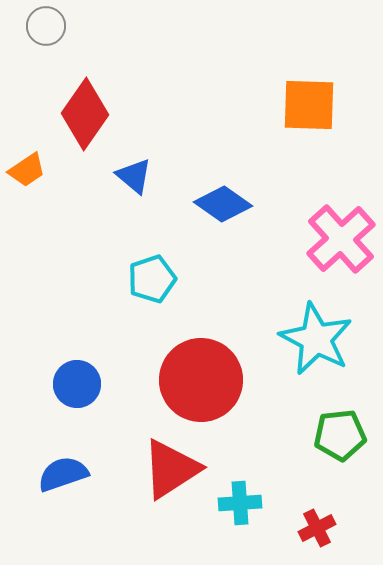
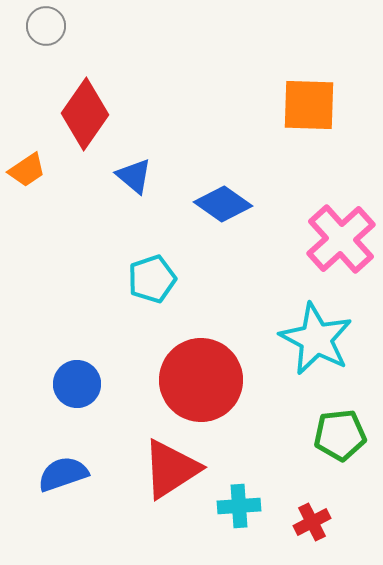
cyan cross: moved 1 px left, 3 px down
red cross: moved 5 px left, 6 px up
